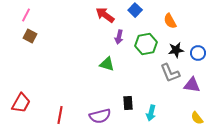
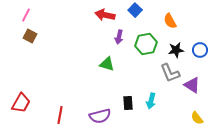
red arrow: rotated 24 degrees counterclockwise
blue circle: moved 2 px right, 3 px up
purple triangle: rotated 24 degrees clockwise
cyan arrow: moved 12 px up
